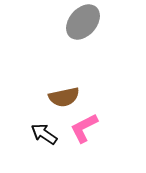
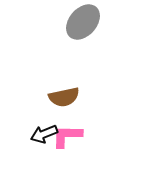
pink L-shape: moved 17 px left, 8 px down; rotated 28 degrees clockwise
black arrow: rotated 56 degrees counterclockwise
